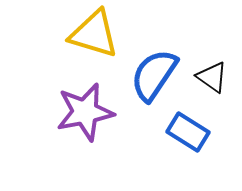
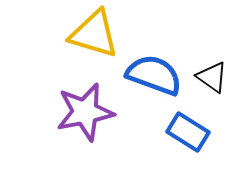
blue semicircle: rotated 76 degrees clockwise
